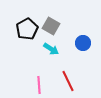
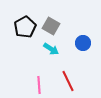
black pentagon: moved 2 px left, 2 px up
